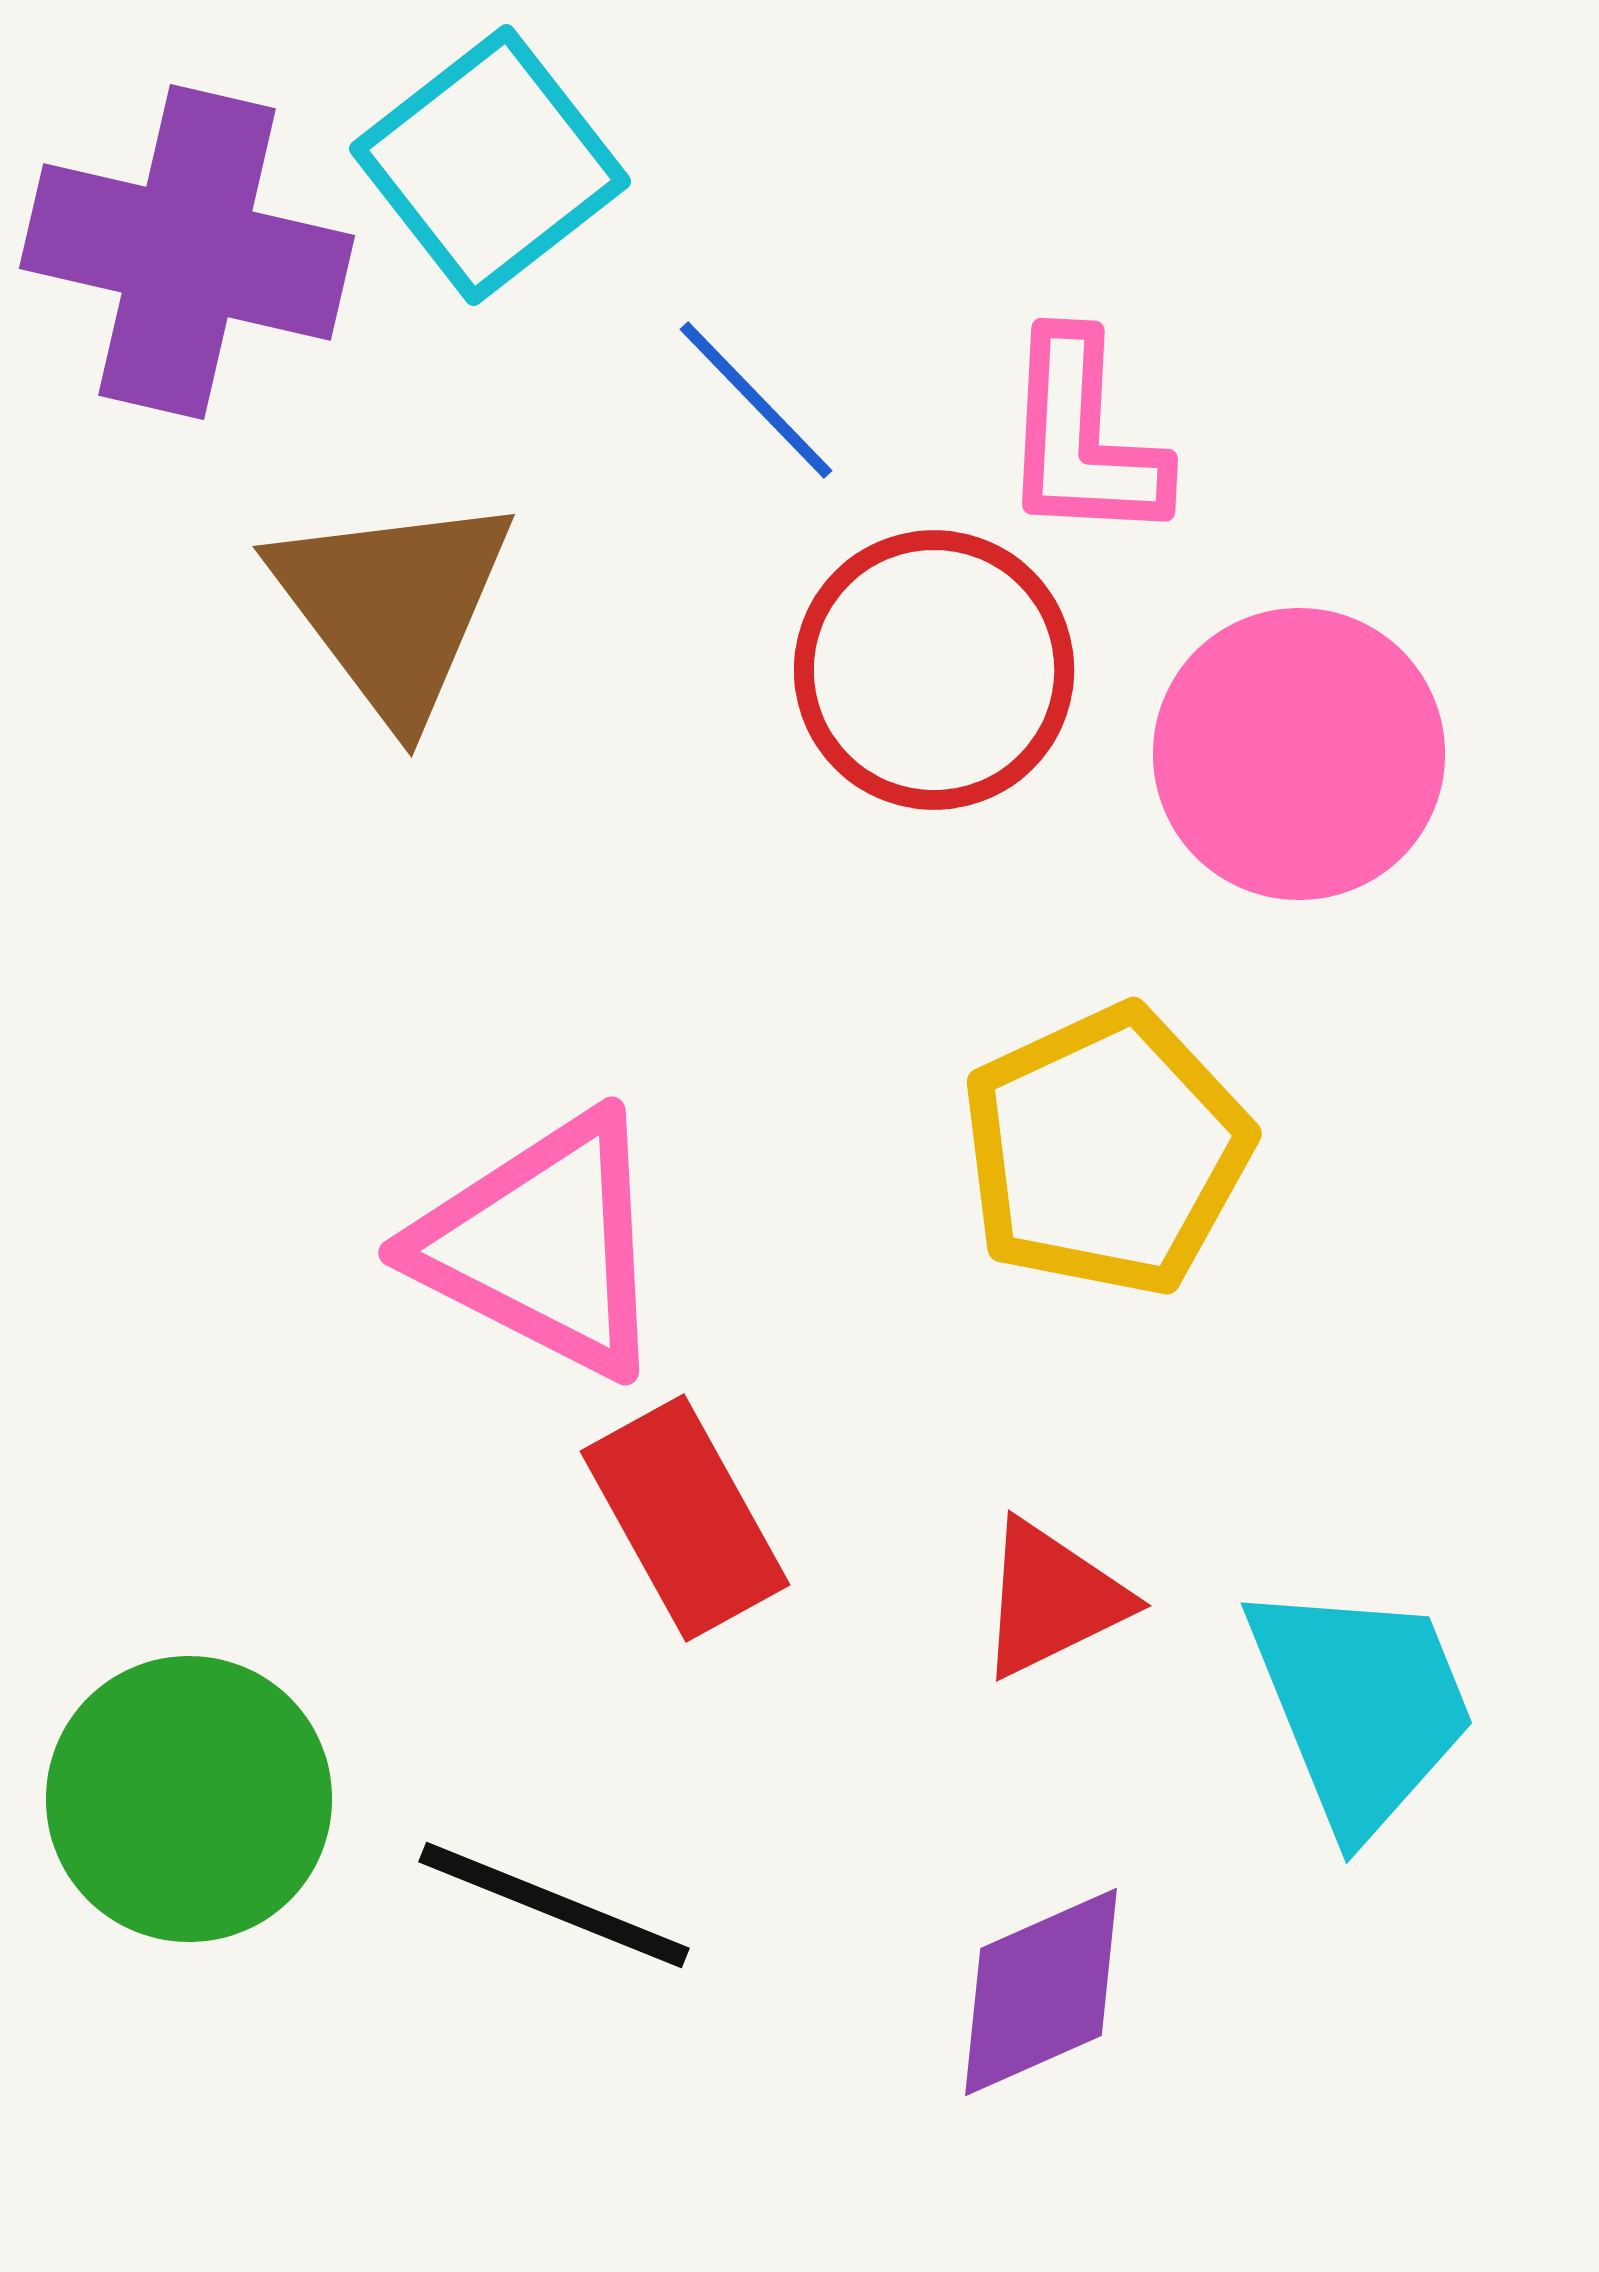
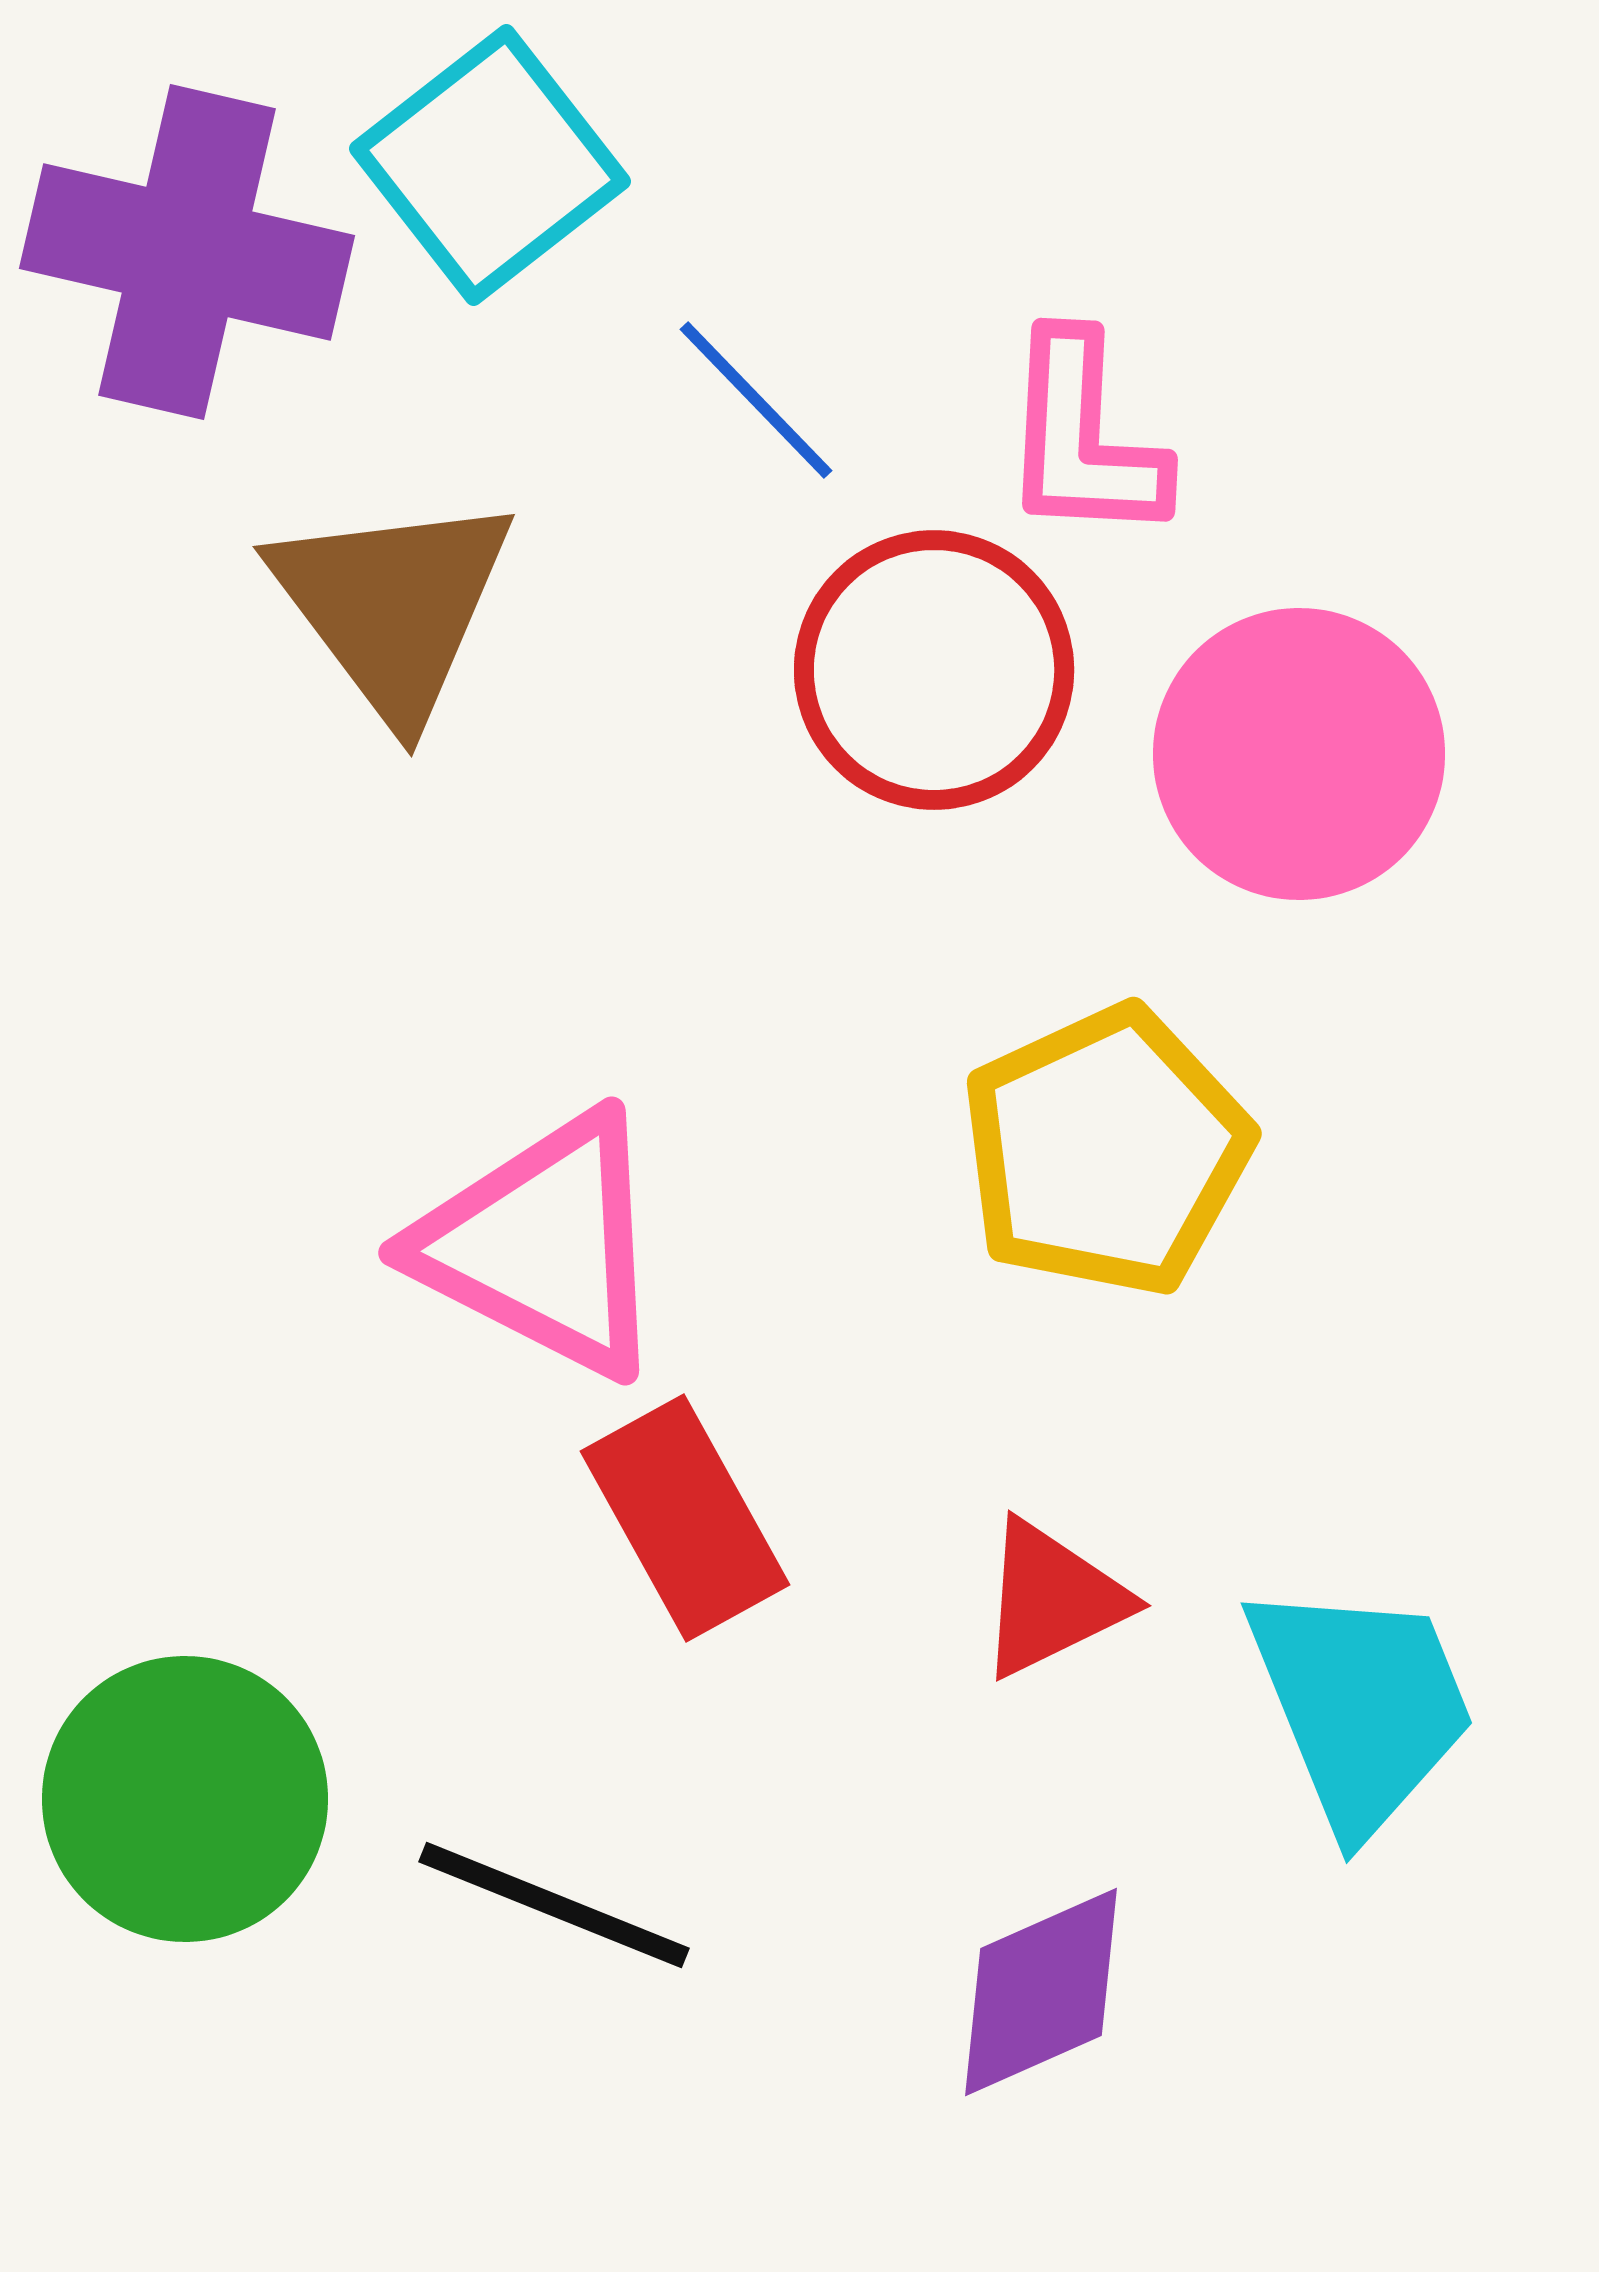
green circle: moved 4 px left
